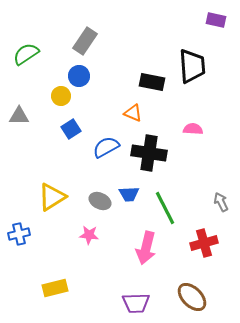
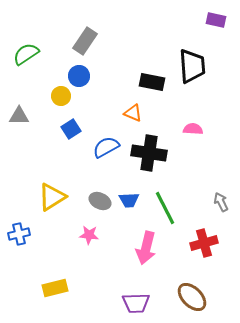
blue trapezoid: moved 6 px down
